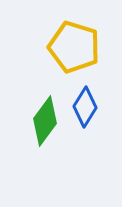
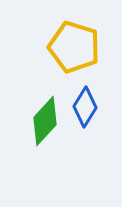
green diamond: rotated 6 degrees clockwise
